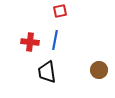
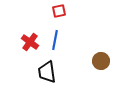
red square: moved 1 px left
red cross: rotated 30 degrees clockwise
brown circle: moved 2 px right, 9 px up
